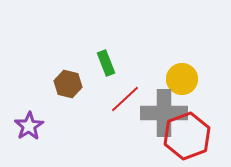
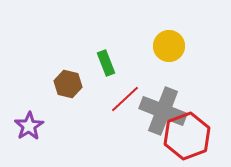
yellow circle: moved 13 px left, 33 px up
gray cross: moved 1 px left, 2 px up; rotated 21 degrees clockwise
